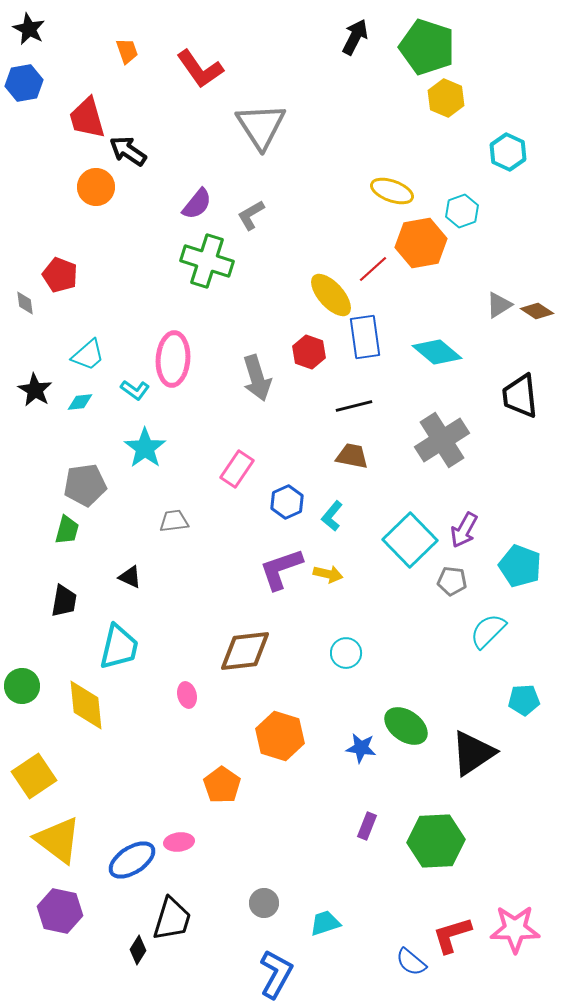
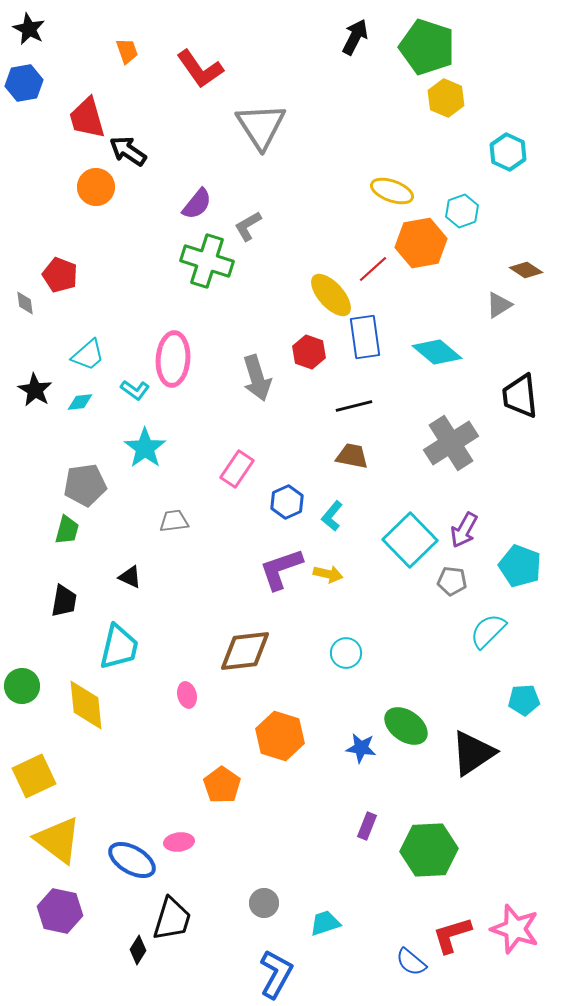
gray L-shape at (251, 215): moved 3 px left, 11 px down
brown diamond at (537, 311): moved 11 px left, 41 px up
gray cross at (442, 440): moved 9 px right, 3 px down
yellow square at (34, 776): rotated 9 degrees clockwise
green hexagon at (436, 841): moved 7 px left, 9 px down
blue ellipse at (132, 860): rotated 63 degrees clockwise
pink star at (515, 929): rotated 18 degrees clockwise
